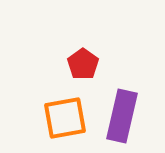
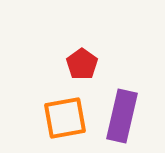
red pentagon: moved 1 px left
